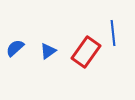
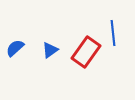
blue triangle: moved 2 px right, 1 px up
